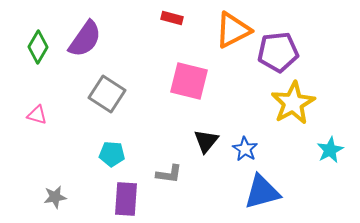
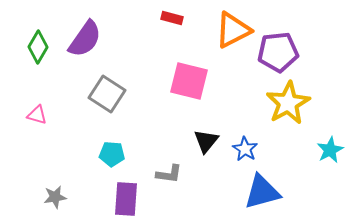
yellow star: moved 5 px left
